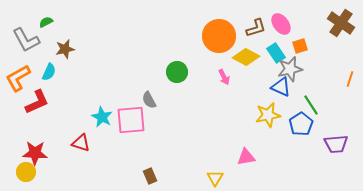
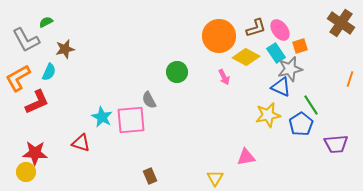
pink ellipse: moved 1 px left, 6 px down
